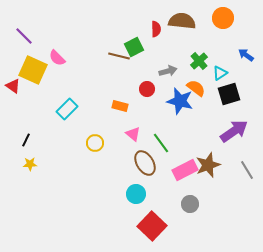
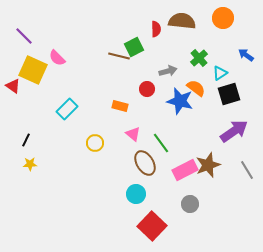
green cross: moved 3 px up
